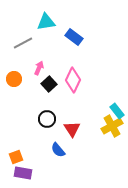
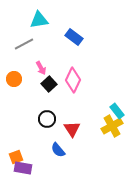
cyan triangle: moved 7 px left, 2 px up
gray line: moved 1 px right, 1 px down
pink arrow: moved 2 px right; rotated 128 degrees clockwise
purple rectangle: moved 5 px up
